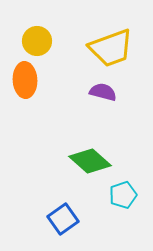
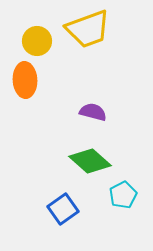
yellow trapezoid: moved 23 px left, 19 px up
purple semicircle: moved 10 px left, 20 px down
cyan pentagon: rotated 8 degrees counterclockwise
blue square: moved 10 px up
